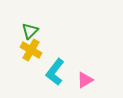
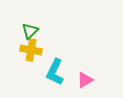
yellow cross: rotated 20 degrees counterclockwise
cyan L-shape: rotated 12 degrees counterclockwise
